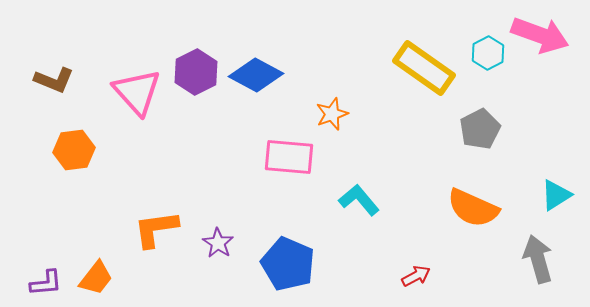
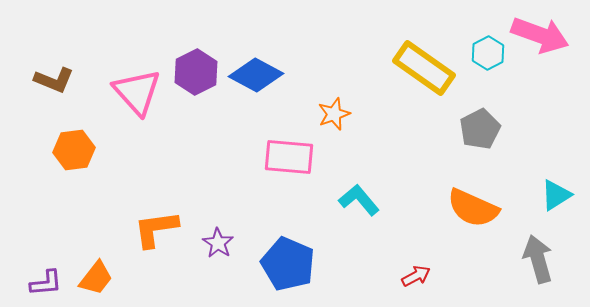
orange star: moved 2 px right
